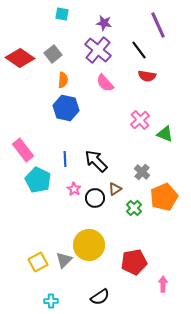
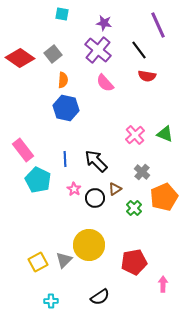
pink cross: moved 5 px left, 15 px down
